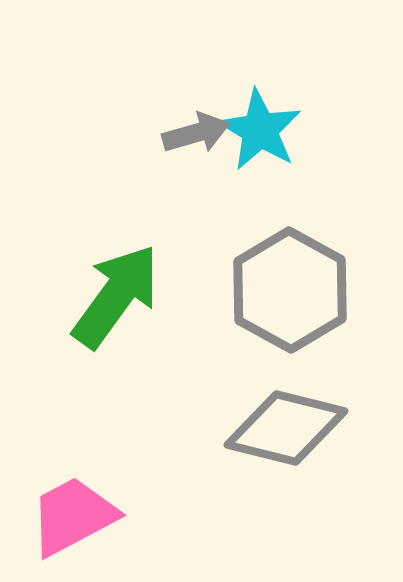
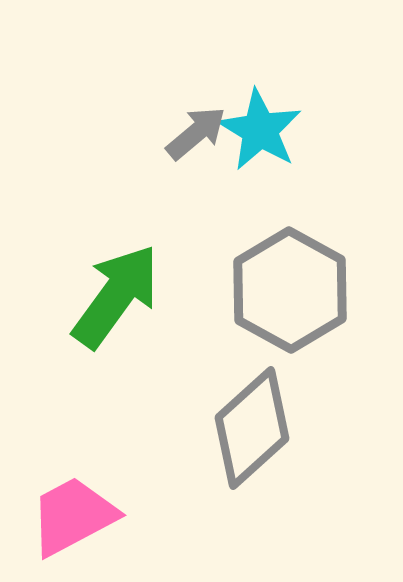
gray arrow: rotated 24 degrees counterclockwise
gray diamond: moved 34 px left; rotated 56 degrees counterclockwise
